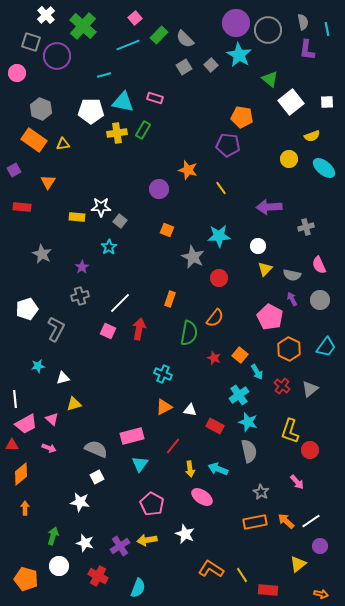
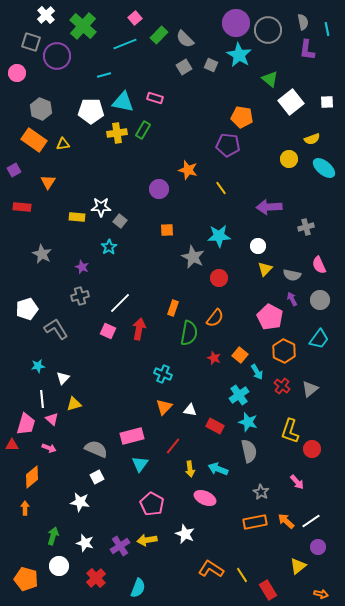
cyan line at (128, 45): moved 3 px left, 1 px up
gray square at (211, 65): rotated 24 degrees counterclockwise
yellow semicircle at (312, 136): moved 3 px down
orange square at (167, 230): rotated 24 degrees counterclockwise
purple star at (82, 267): rotated 16 degrees counterclockwise
orange rectangle at (170, 299): moved 3 px right, 9 px down
gray L-shape at (56, 329): rotated 60 degrees counterclockwise
cyan trapezoid at (326, 347): moved 7 px left, 8 px up
orange hexagon at (289, 349): moved 5 px left, 2 px down
white triangle at (63, 378): rotated 32 degrees counterclockwise
white line at (15, 399): moved 27 px right
orange triangle at (164, 407): rotated 18 degrees counterclockwise
pink trapezoid at (26, 424): rotated 45 degrees counterclockwise
red circle at (310, 450): moved 2 px right, 1 px up
orange diamond at (21, 474): moved 11 px right, 3 px down
pink ellipse at (202, 497): moved 3 px right, 1 px down; rotated 10 degrees counterclockwise
purple circle at (320, 546): moved 2 px left, 1 px down
yellow triangle at (298, 564): moved 2 px down
red cross at (98, 576): moved 2 px left, 2 px down; rotated 18 degrees clockwise
red rectangle at (268, 590): rotated 54 degrees clockwise
